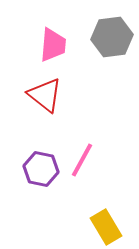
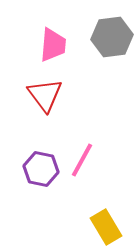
red triangle: rotated 15 degrees clockwise
